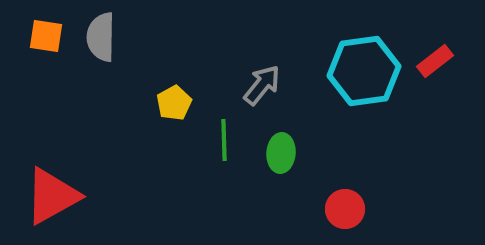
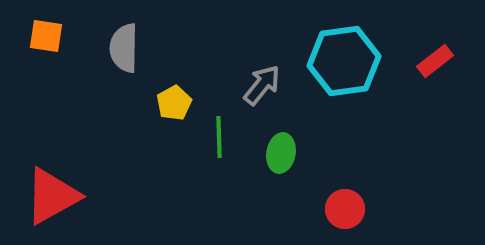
gray semicircle: moved 23 px right, 11 px down
cyan hexagon: moved 20 px left, 10 px up
green line: moved 5 px left, 3 px up
green ellipse: rotated 6 degrees clockwise
